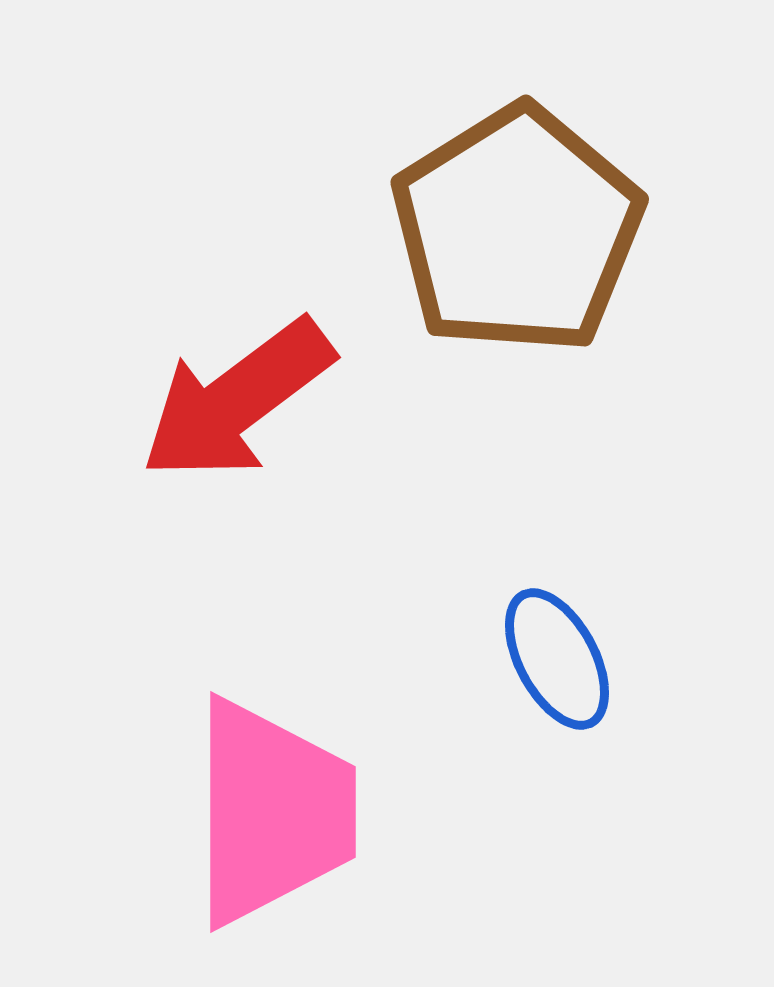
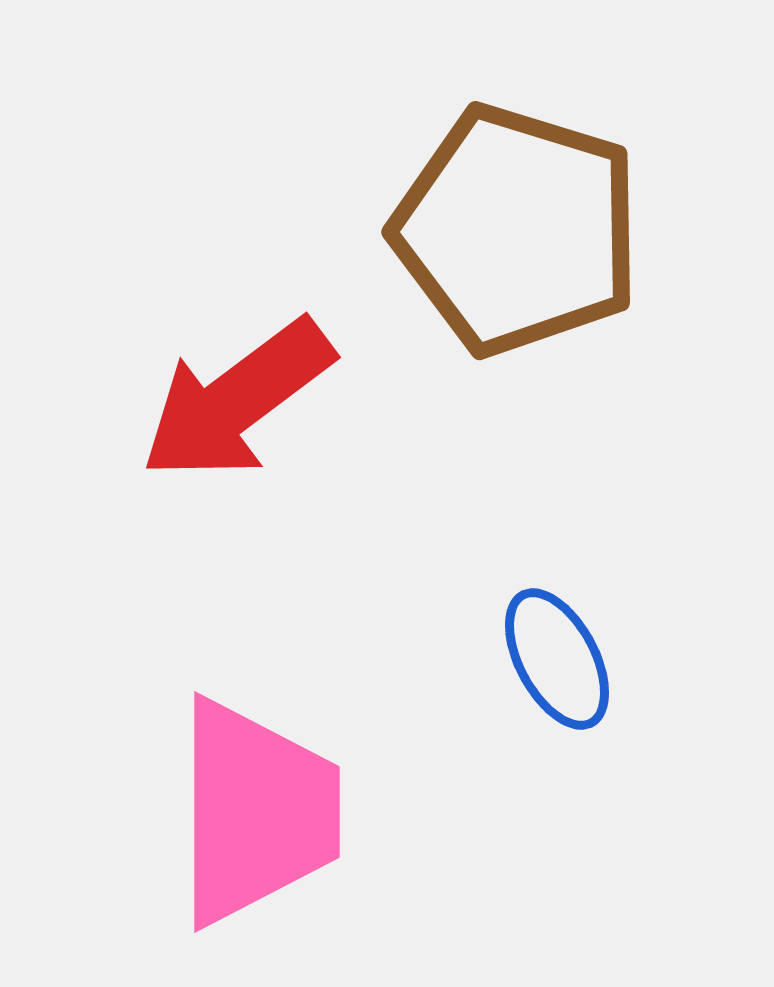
brown pentagon: rotated 23 degrees counterclockwise
pink trapezoid: moved 16 px left
